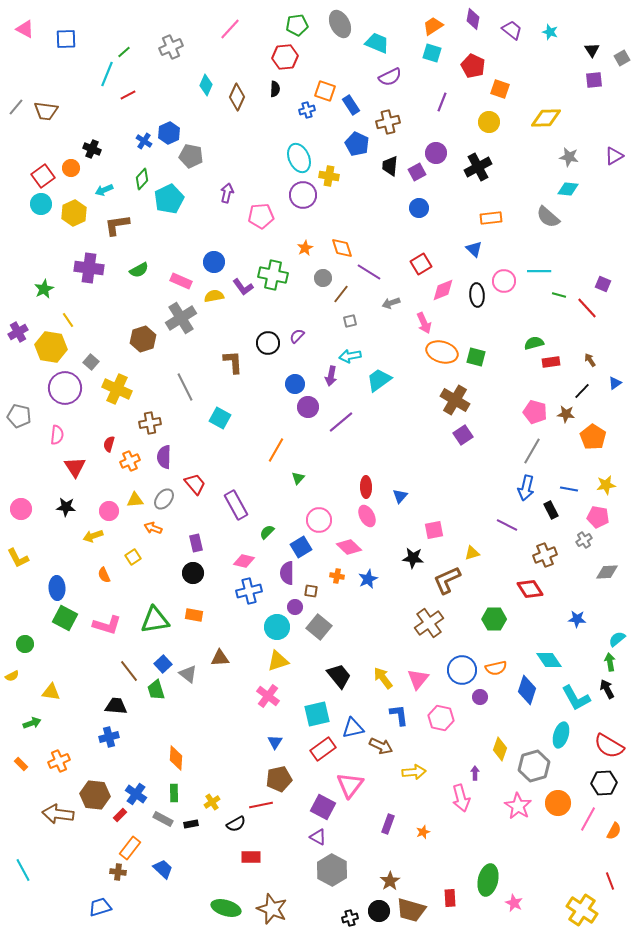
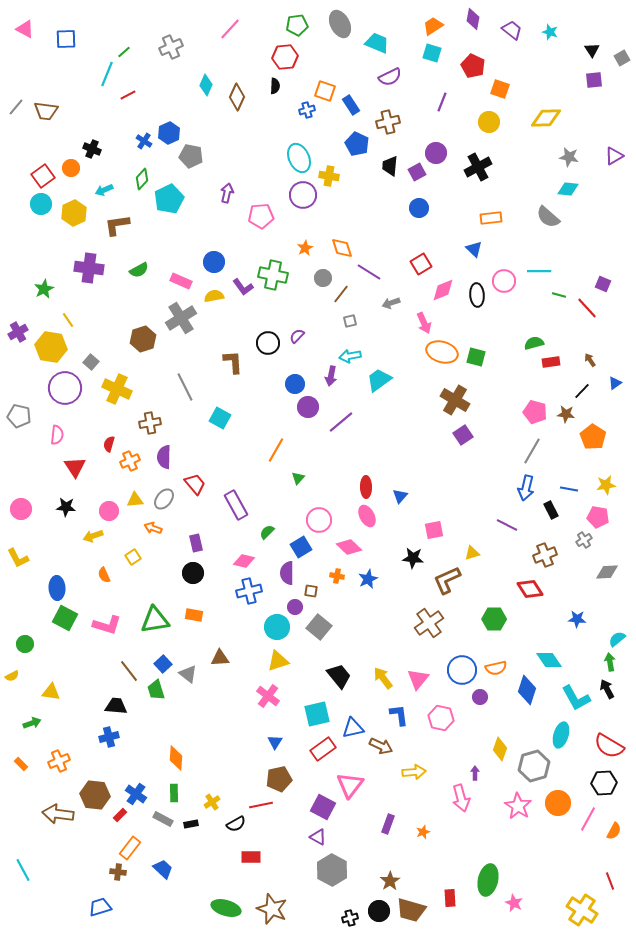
black semicircle at (275, 89): moved 3 px up
